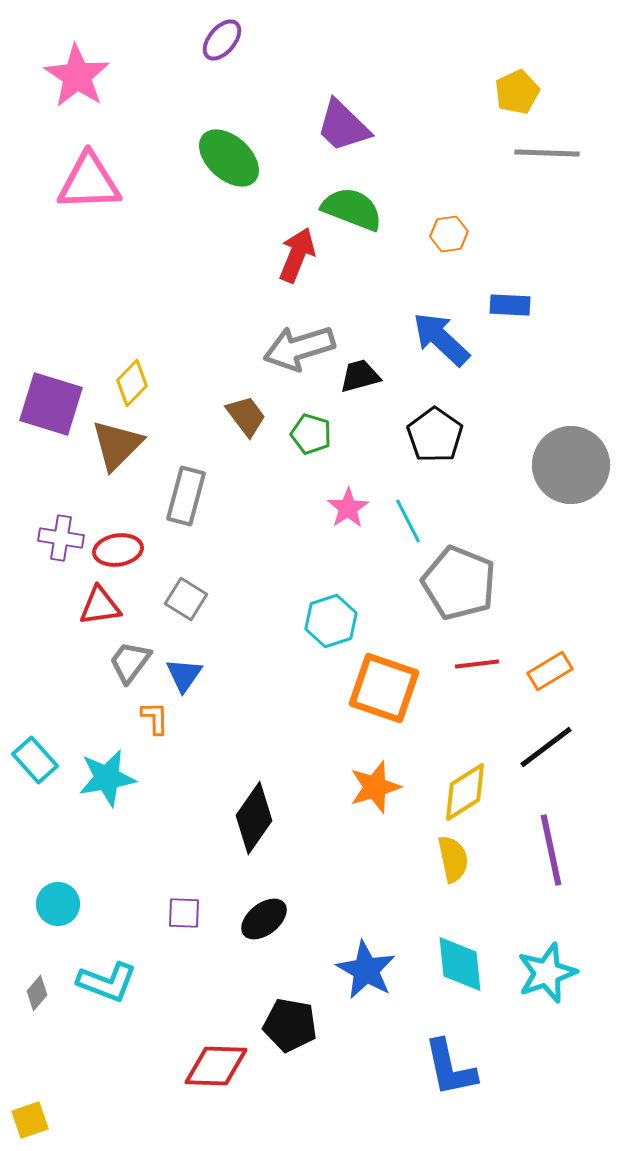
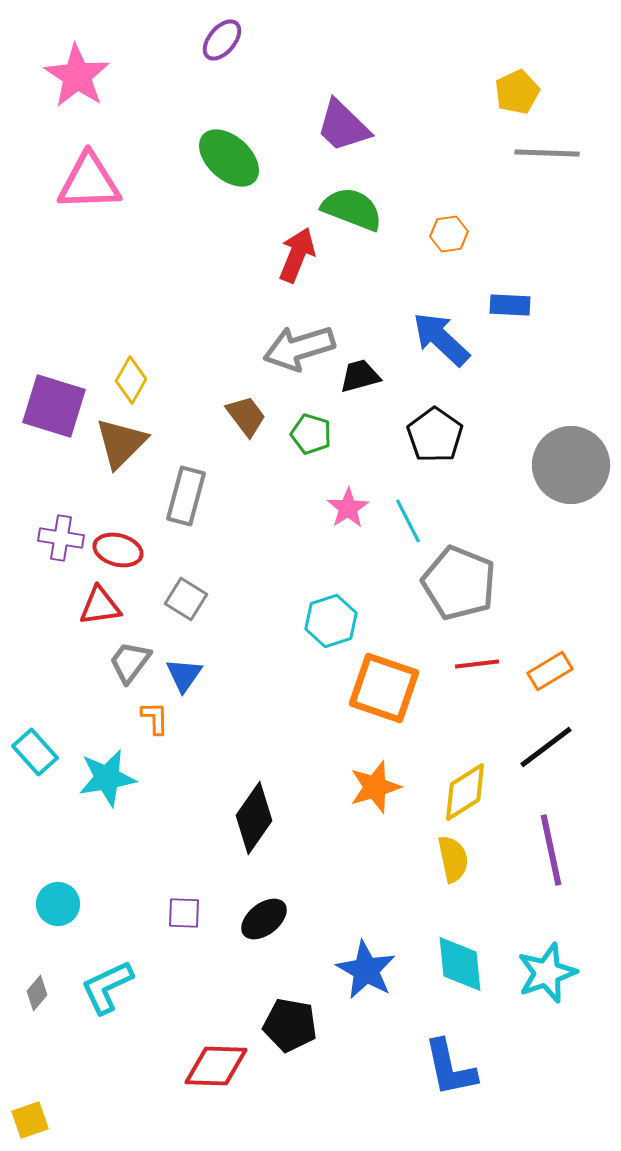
yellow diamond at (132, 383): moved 1 px left, 3 px up; rotated 15 degrees counterclockwise
purple square at (51, 404): moved 3 px right, 2 px down
brown triangle at (117, 445): moved 4 px right, 2 px up
red ellipse at (118, 550): rotated 24 degrees clockwise
cyan rectangle at (35, 760): moved 8 px up
cyan L-shape at (107, 982): moved 5 px down; rotated 134 degrees clockwise
